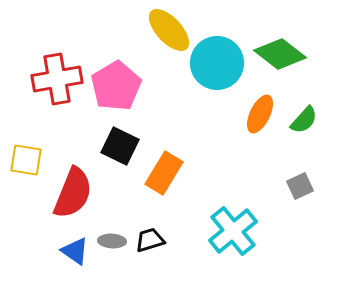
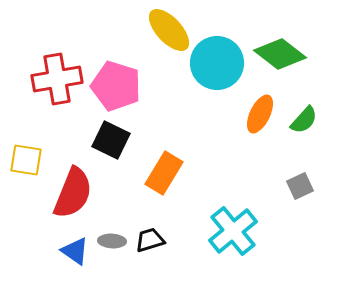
pink pentagon: rotated 24 degrees counterclockwise
black square: moved 9 px left, 6 px up
